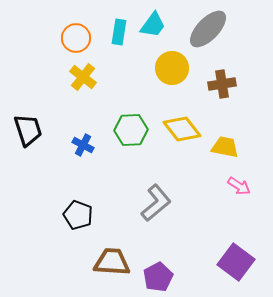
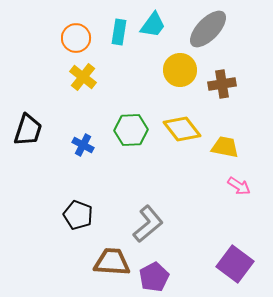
yellow circle: moved 8 px right, 2 px down
black trapezoid: rotated 36 degrees clockwise
gray L-shape: moved 8 px left, 21 px down
purple square: moved 1 px left, 2 px down
purple pentagon: moved 4 px left
